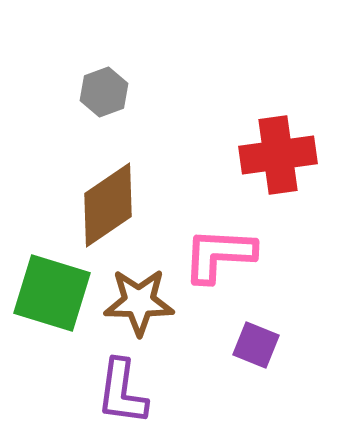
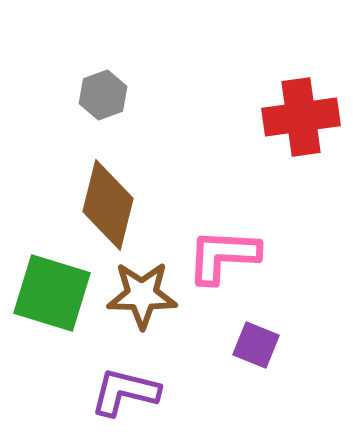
gray hexagon: moved 1 px left, 3 px down
red cross: moved 23 px right, 38 px up
brown diamond: rotated 42 degrees counterclockwise
pink L-shape: moved 4 px right, 1 px down
brown star: moved 3 px right, 7 px up
purple L-shape: moved 3 px right; rotated 96 degrees clockwise
